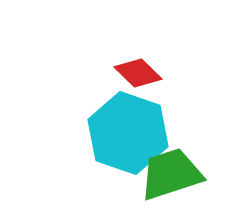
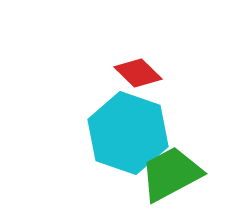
green trapezoid: rotated 10 degrees counterclockwise
